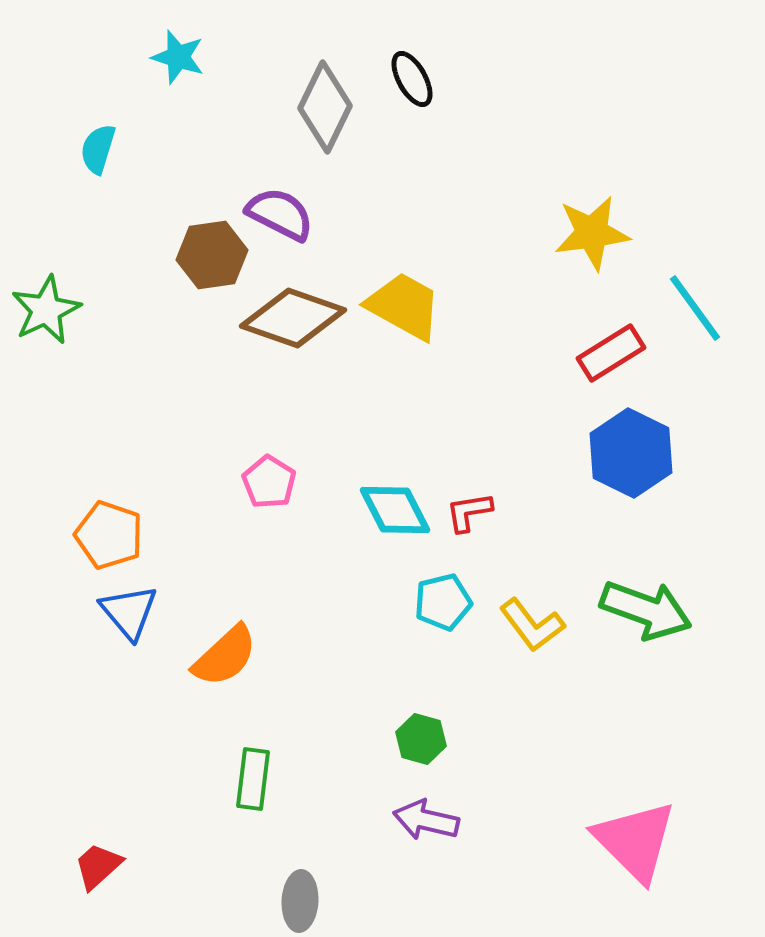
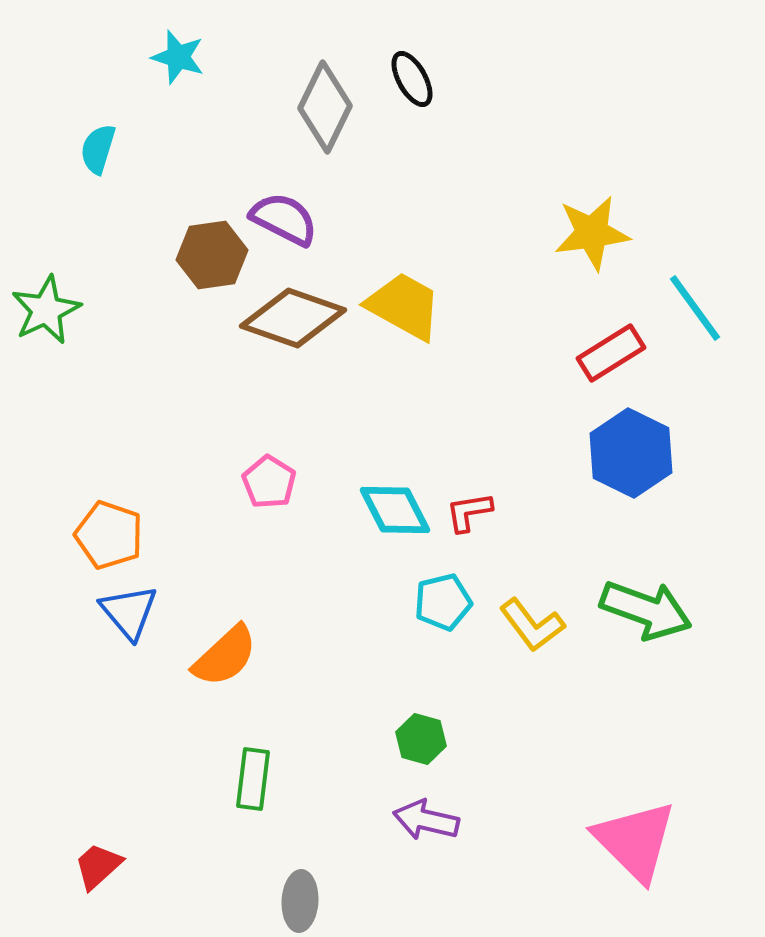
purple semicircle: moved 4 px right, 5 px down
